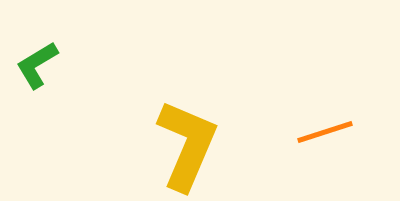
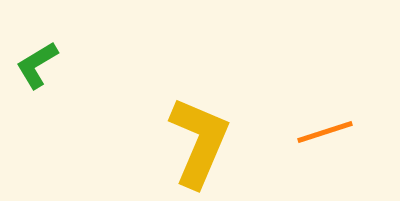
yellow L-shape: moved 12 px right, 3 px up
